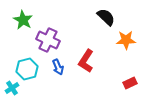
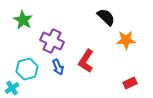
purple cross: moved 4 px right, 1 px down
